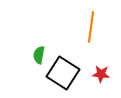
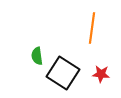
orange line: moved 1 px right, 1 px down
green semicircle: moved 2 px left, 1 px down; rotated 18 degrees counterclockwise
